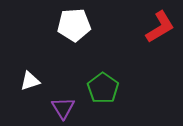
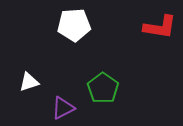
red L-shape: rotated 40 degrees clockwise
white triangle: moved 1 px left, 1 px down
purple triangle: rotated 35 degrees clockwise
